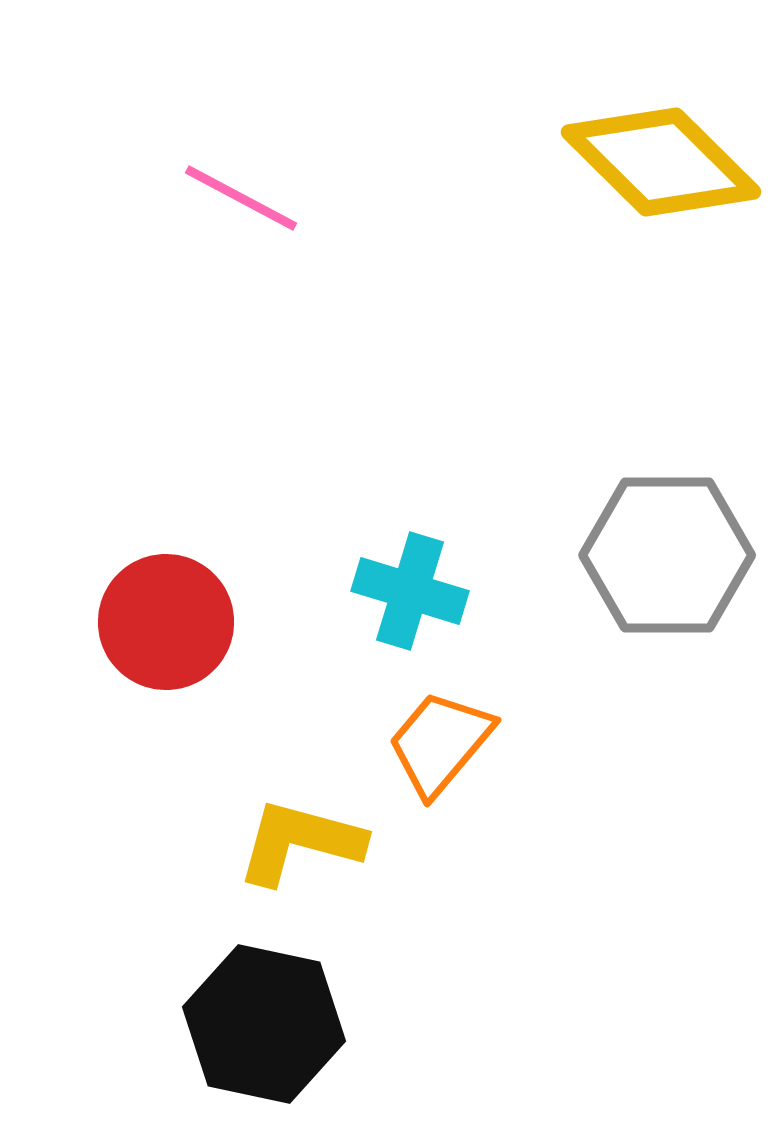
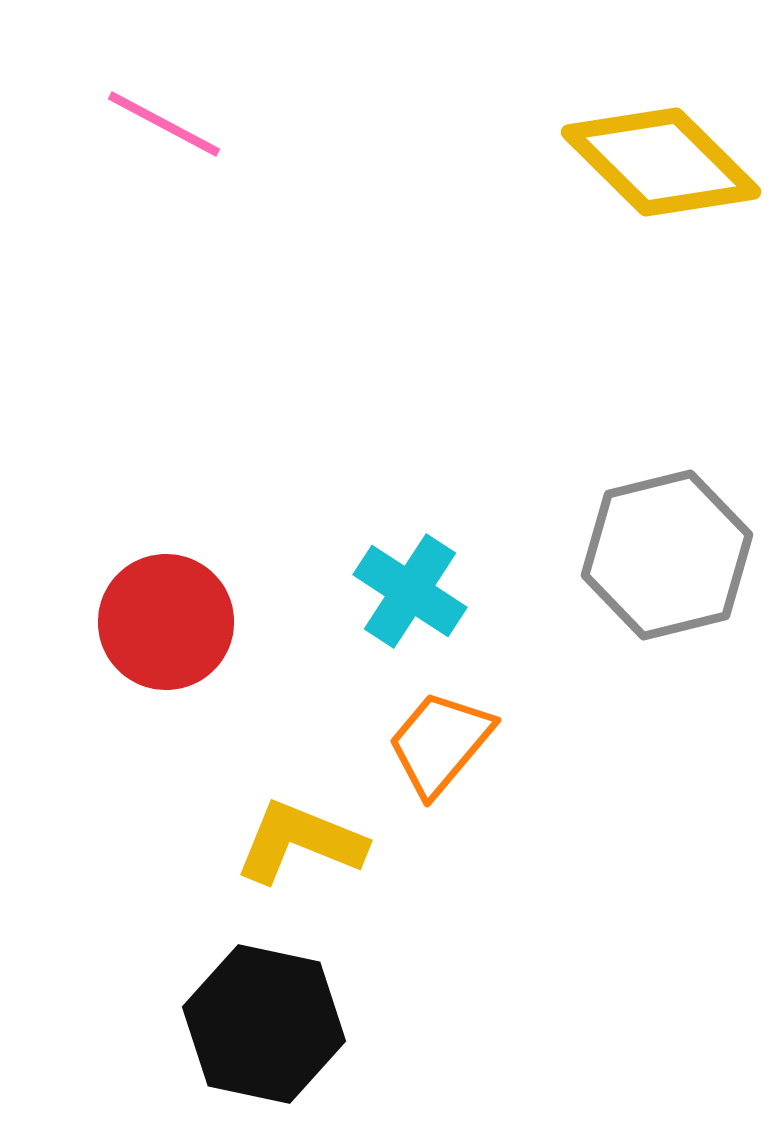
pink line: moved 77 px left, 74 px up
gray hexagon: rotated 14 degrees counterclockwise
cyan cross: rotated 16 degrees clockwise
yellow L-shape: rotated 7 degrees clockwise
